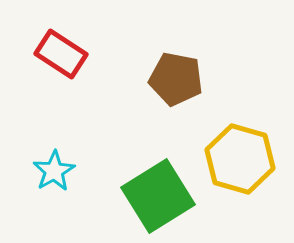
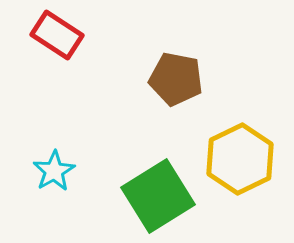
red rectangle: moved 4 px left, 19 px up
yellow hexagon: rotated 18 degrees clockwise
